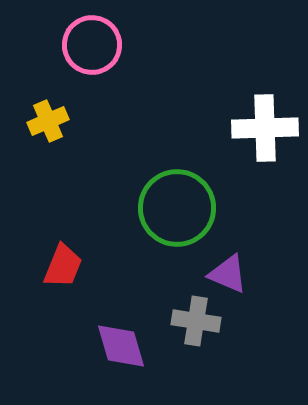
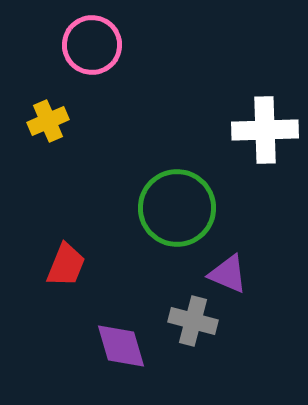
white cross: moved 2 px down
red trapezoid: moved 3 px right, 1 px up
gray cross: moved 3 px left; rotated 6 degrees clockwise
